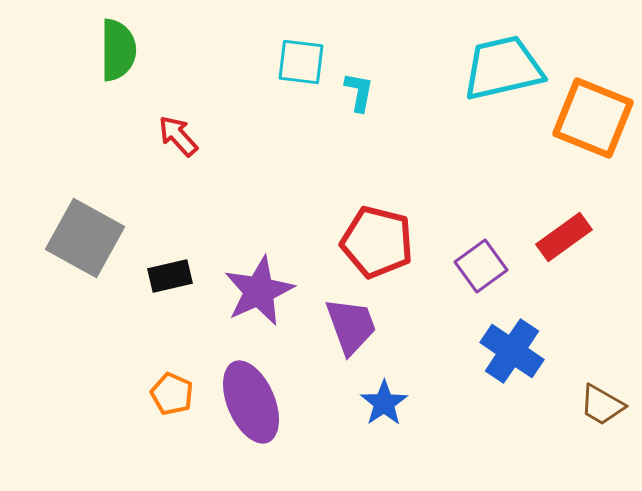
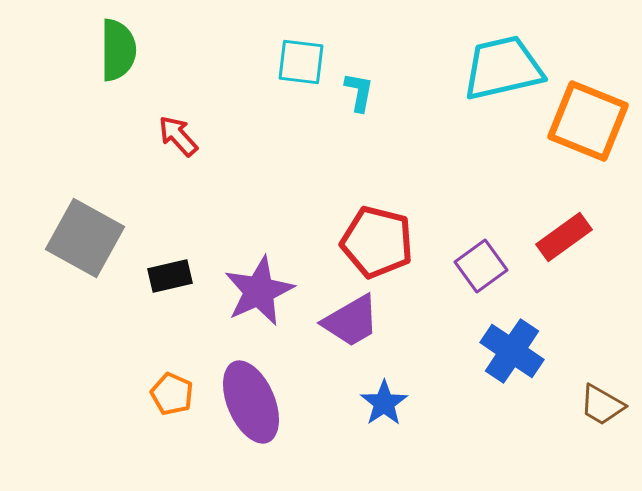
orange square: moved 5 px left, 3 px down
purple trapezoid: moved 5 px up; rotated 80 degrees clockwise
